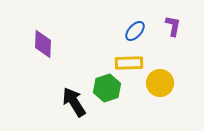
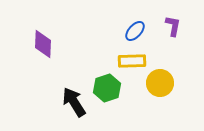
yellow rectangle: moved 3 px right, 2 px up
